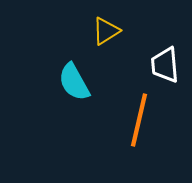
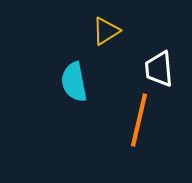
white trapezoid: moved 6 px left, 4 px down
cyan semicircle: rotated 18 degrees clockwise
